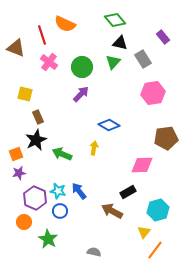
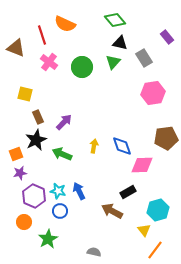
purple rectangle: moved 4 px right
gray rectangle: moved 1 px right, 1 px up
purple arrow: moved 17 px left, 28 px down
blue diamond: moved 13 px right, 21 px down; rotated 40 degrees clockwise
yellow arrow: moved 2 px up
purple star: moved 1 px right
blue arrow: rotated 12 degrees clockwise
purple hexagon: moved 1 px left, 2 px up
yellow triangle: moved 2 px up; rotated 16 degrees counterclockwise
green star: rotated 12 degrees clockwise
